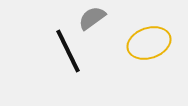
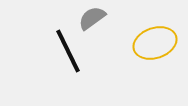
yellow ellipse: moved 6 px right
